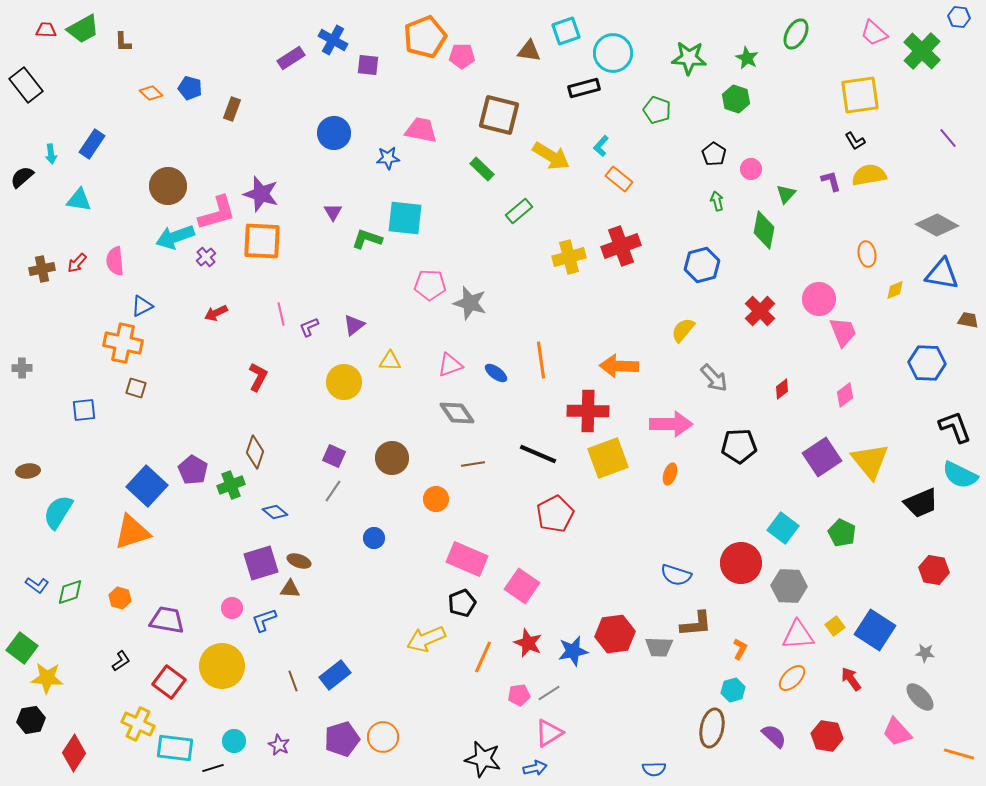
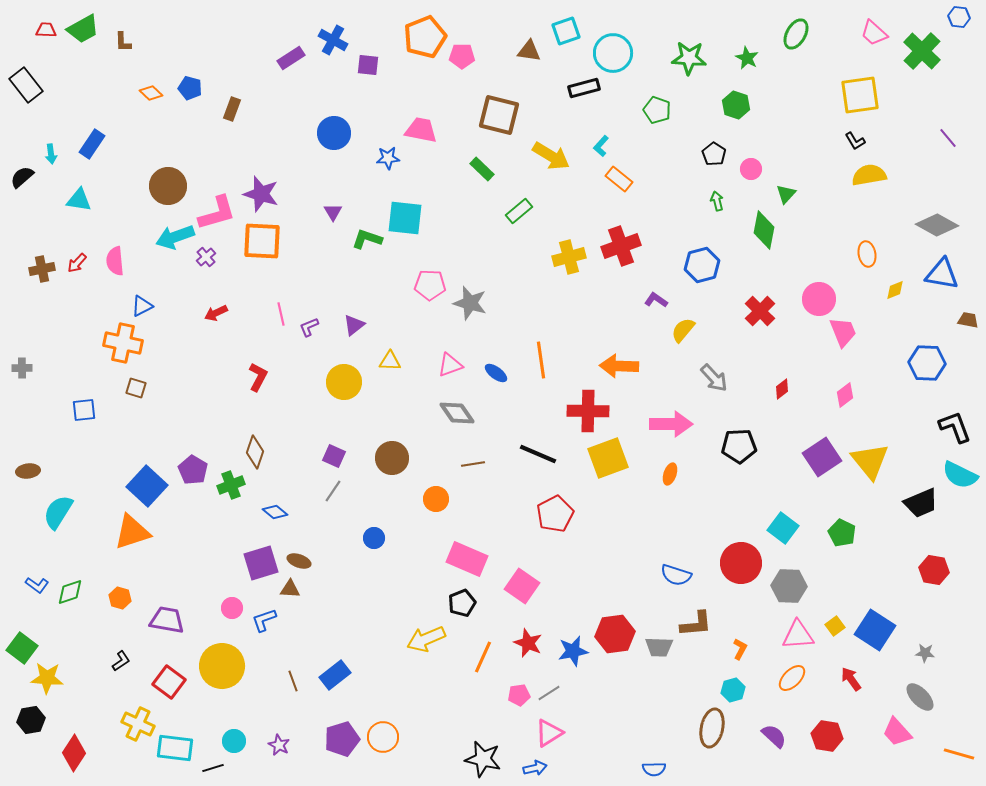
green hexagon at (736, 99): moved 6 px down
purple L-shape at (831, 181): moved 175 px left, 119 px down; rotated 40 degrees counterclockwise
